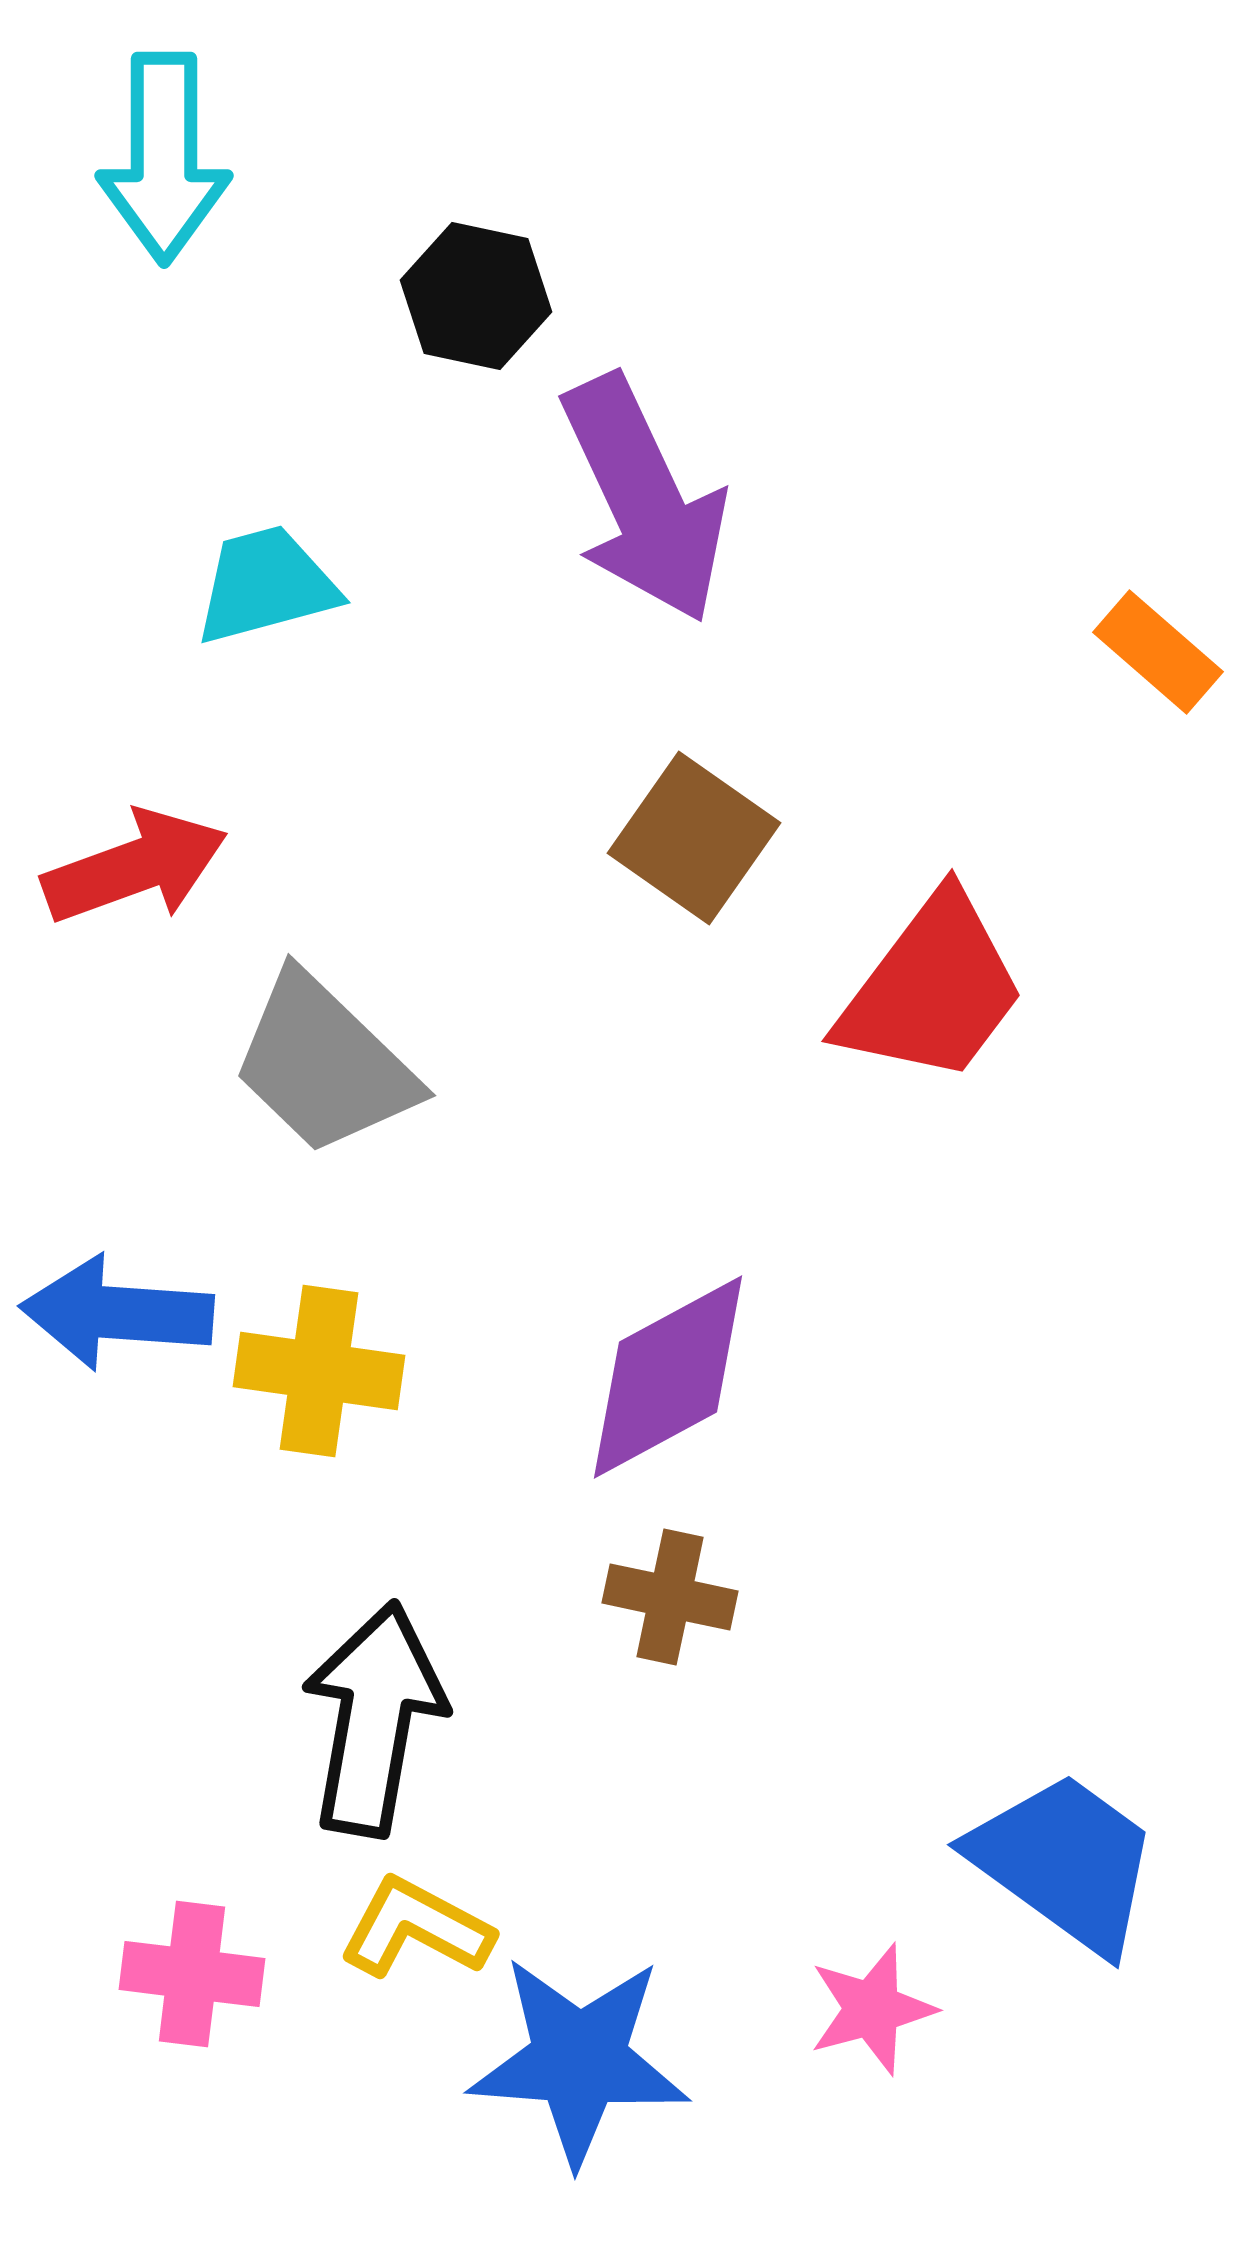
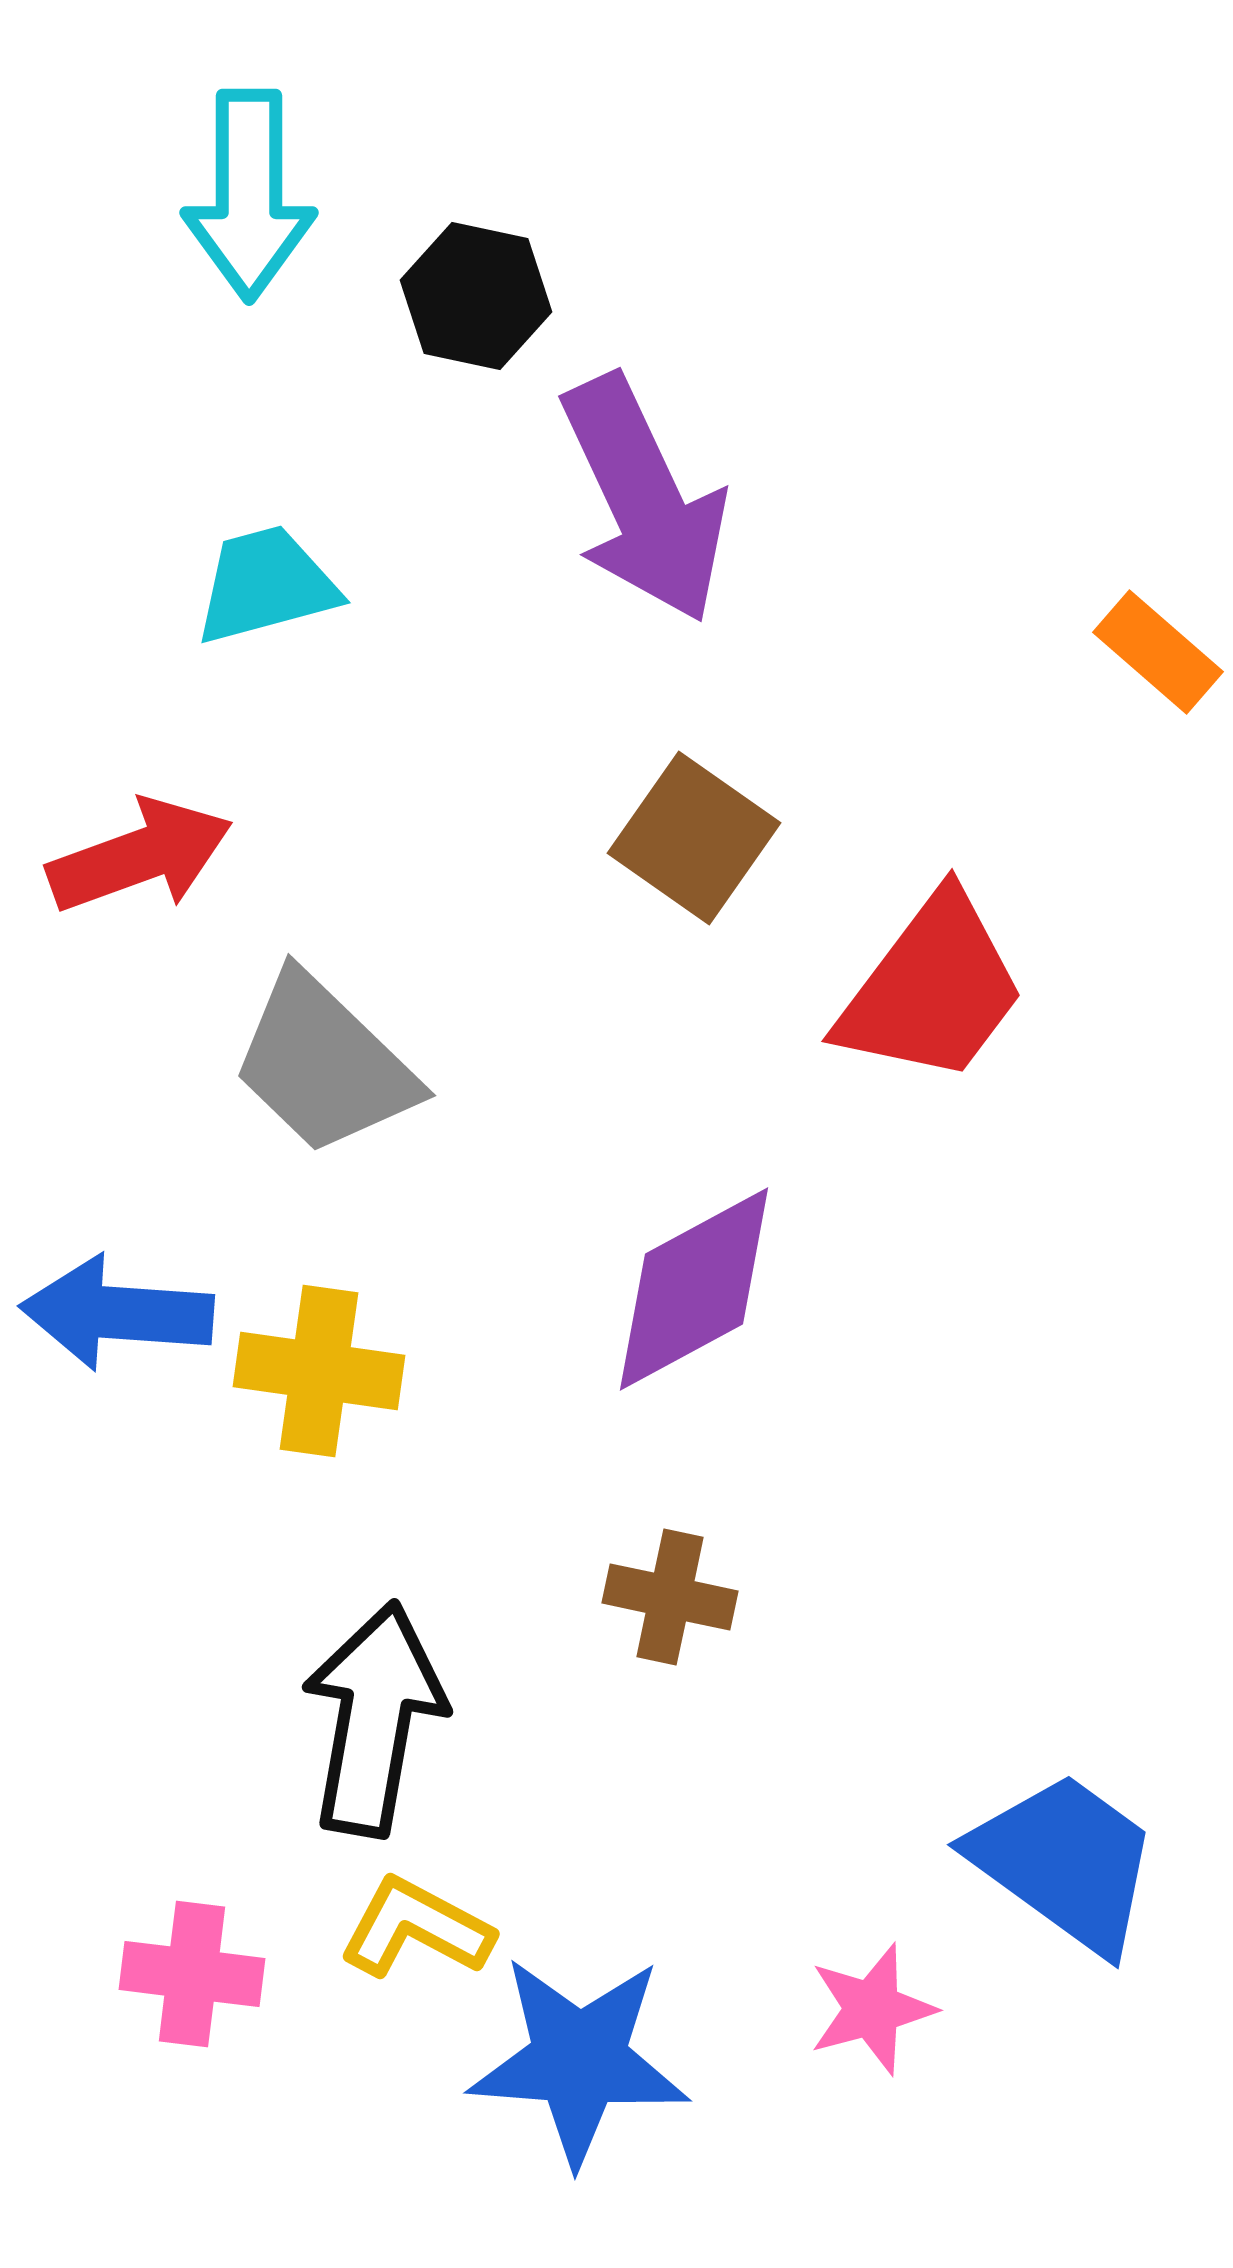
cyan arrow: moved 85 px right, 37 px down
red arrow: moved 5 px right, 11 px up
purple diamond: moved 26 px right, 88 px up
